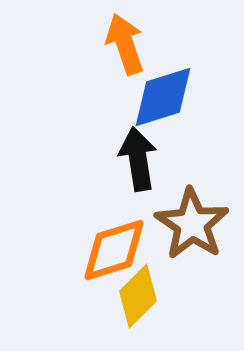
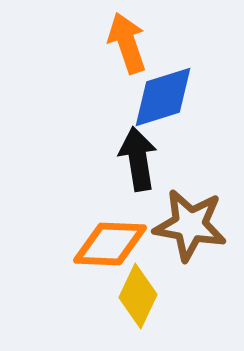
orange arrow: moved 2 px right, 1 px up
brown star: moved 2 px left, 1 px down; rotated 24 degrees counterclockwise
orange diamond: moved 4 px left, 6 px up; rotated 20 degrees clockwise
yellow diamond: rotated 20 degrees counterclockwise
